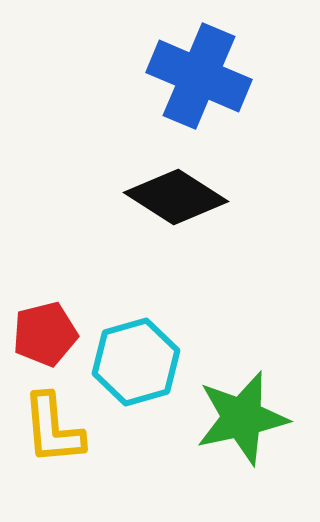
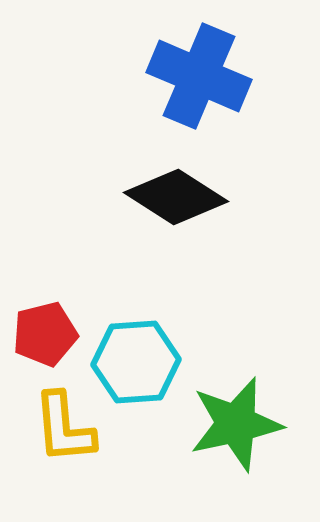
cyan hexagon: rotated 12 degrees clockwise
green star: moved 6 px left, 6 px down
yellow L-shape: moved 11 px right, 1 px up
